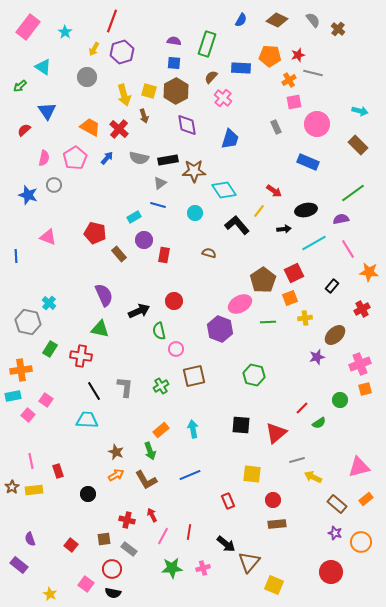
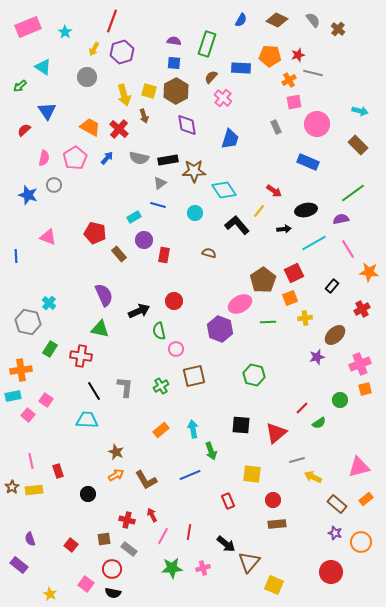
pink rectangle at (28, 27): rotated 30 degrees clockwise
green arrow at (150, 451): moved 61 px right
